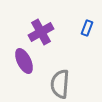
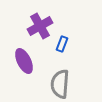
blue rectangle: moved 25 px left, 16 px down
purple cross: moved 1 px left, 6 px up
